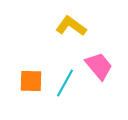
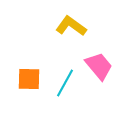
orange square: moved 2 px left, 2 px up
